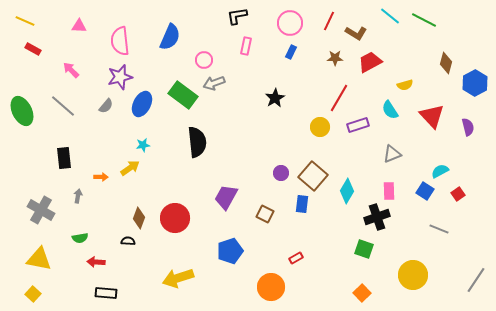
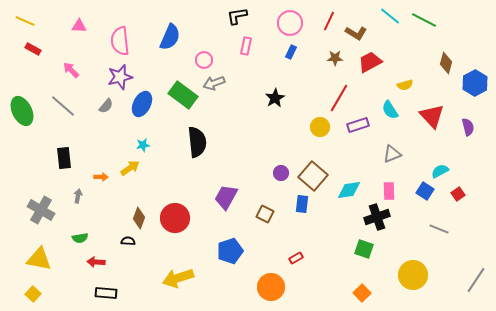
cyan diamond at (347, 191): moved 2 px right, 1 px up; rotated 50 degrees clockwise
